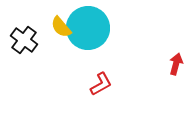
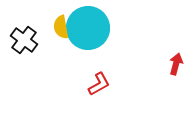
yellow semicircle: rotated 30 degrees clockwise
red L-shape: moved 2 px left
